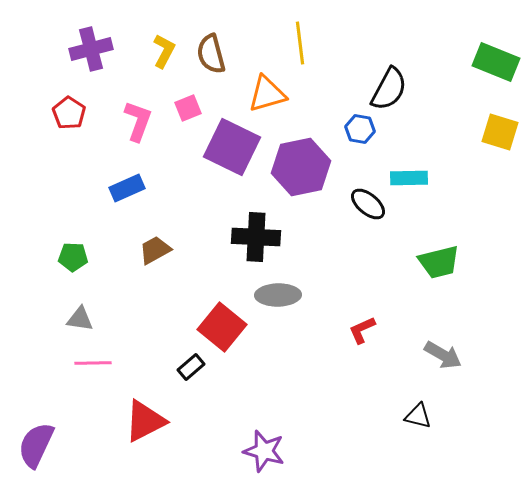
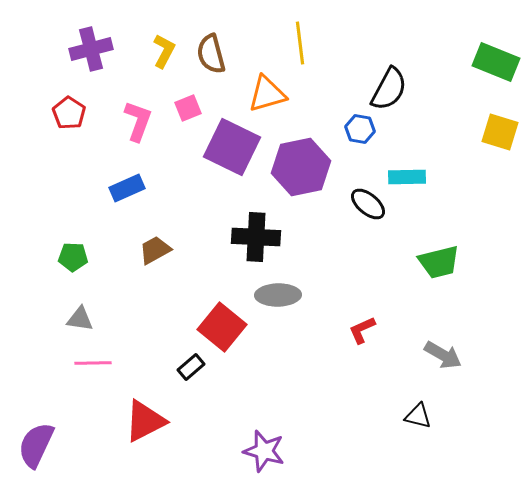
cyan rectangle: moved 2 px left, 1 px up
